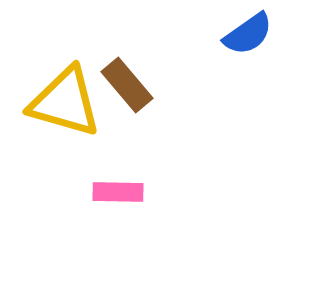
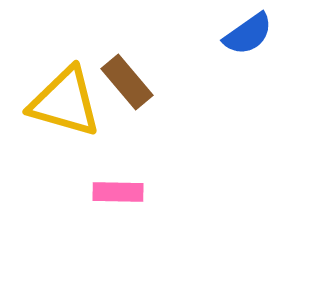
brown rectangle: moved 3 px up
